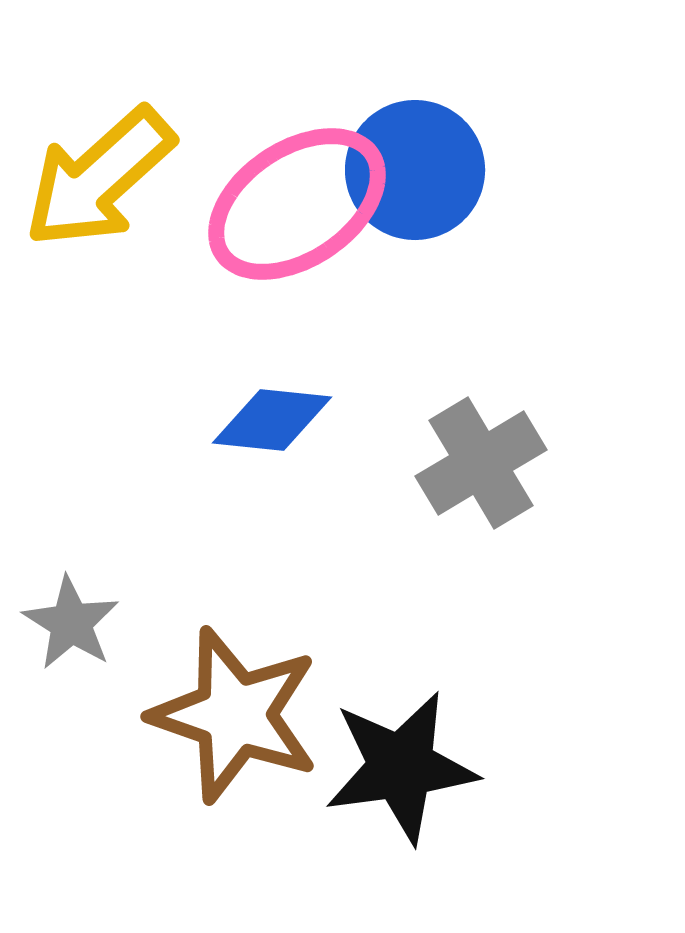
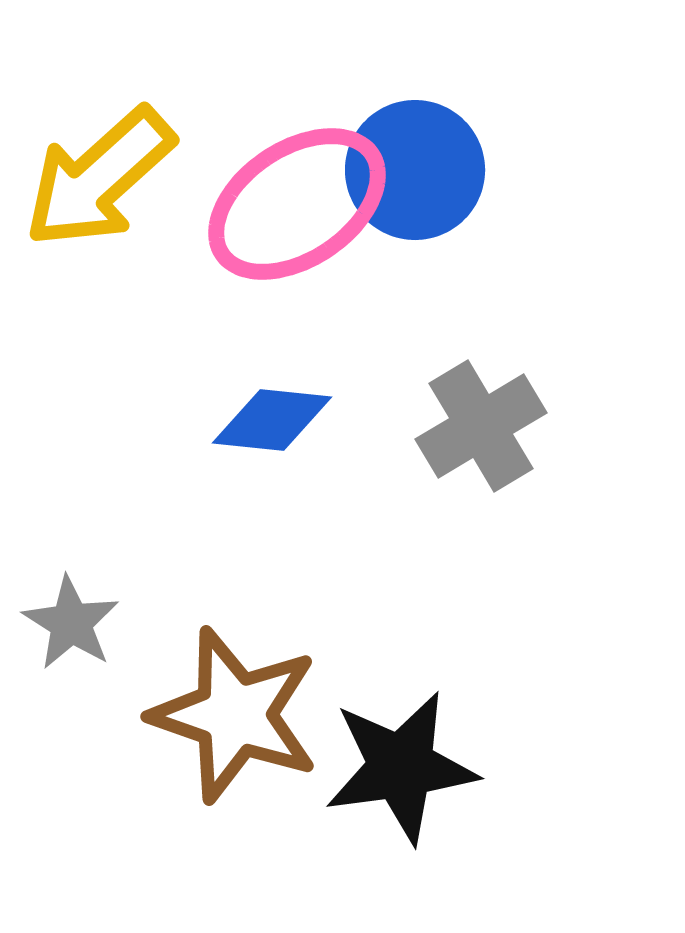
gray cross: moved 37 px up
